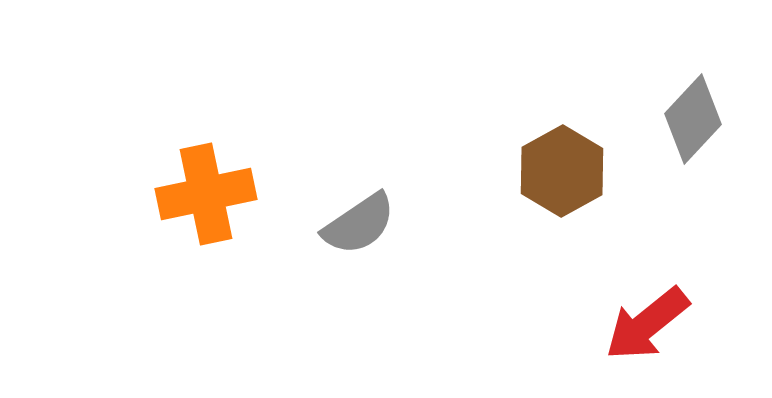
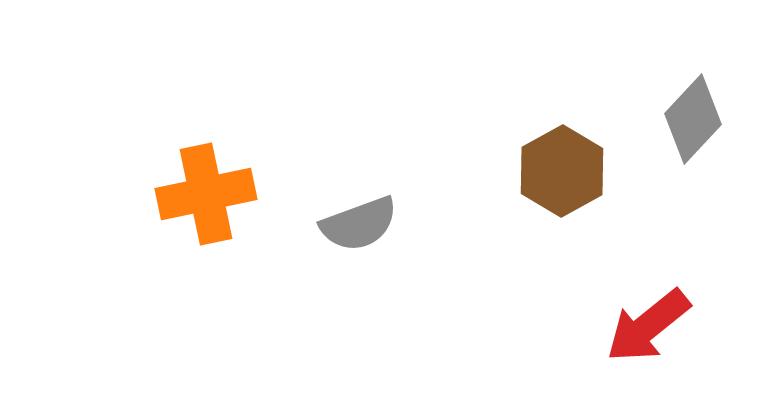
gray semicircle: rotated 14 degrees clockwise
red arrow: moved 1 px right, 2 px down
